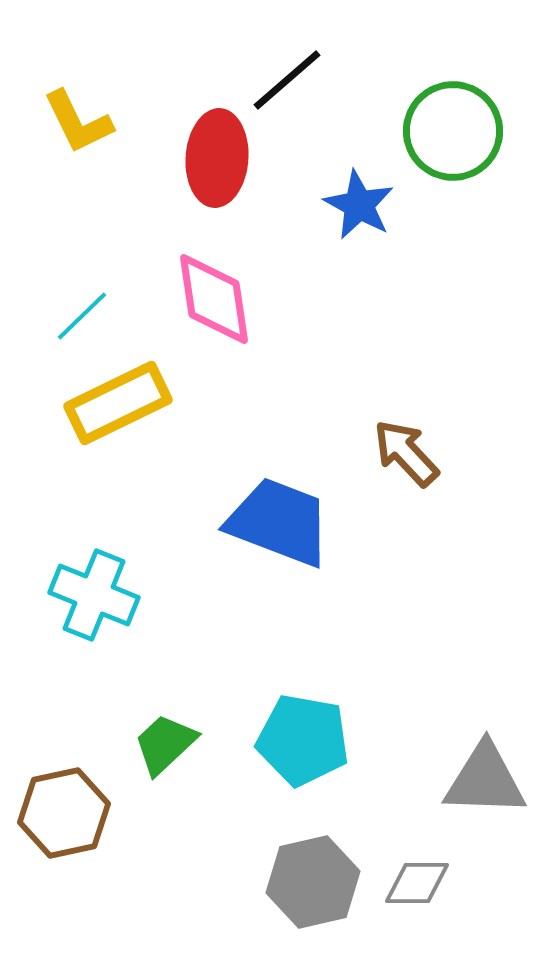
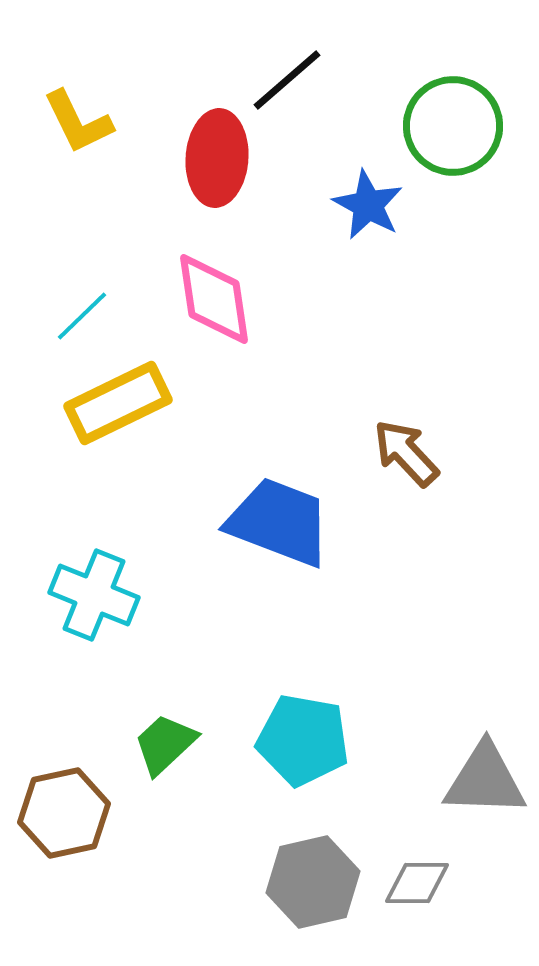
green circle: moved 5 px up
blue star: moved 9 px right
